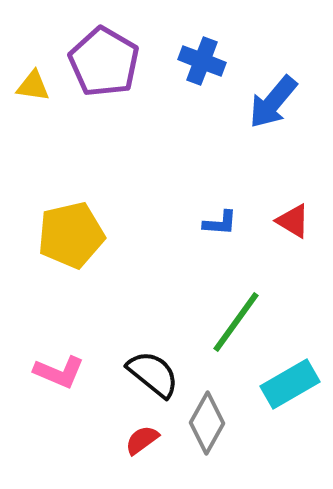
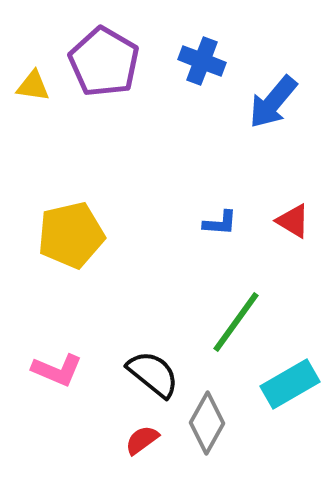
pink L-shape: moved 2 px left, 2 px up
